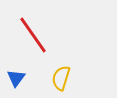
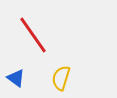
blue triangle: rotated 30 degrees counterclockwise
